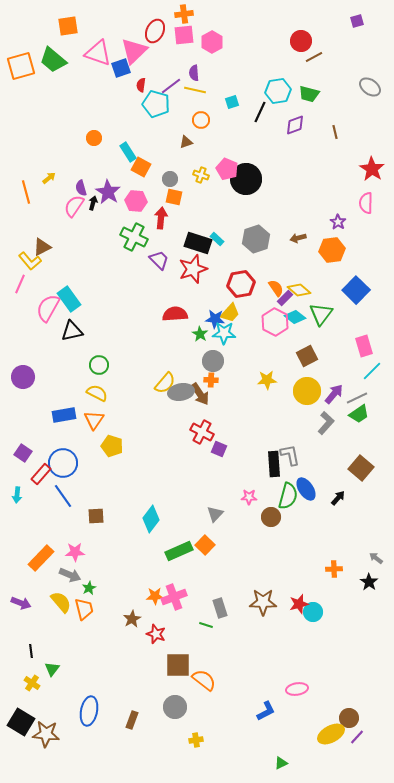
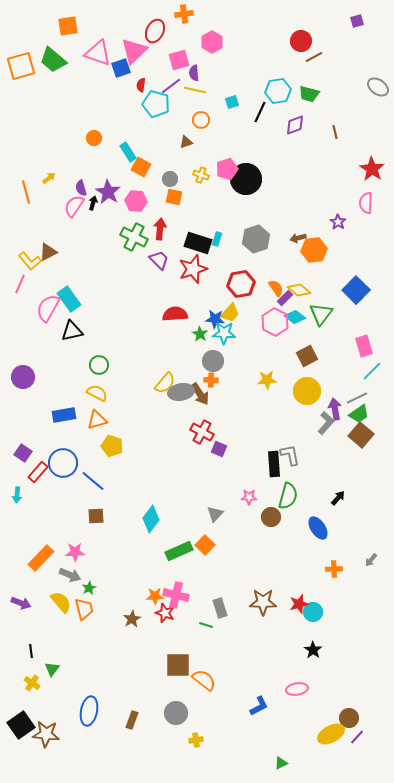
pink square at (184, 35): moved 5 px left, 25 px down; rotated 10 degrees counterclockwise
gray ellipse at (370, 87): moved 8 px right
pink pentagon at (227, 169): rotated 30 degrees clockwise
red arrow at (161, 218): moved 1 px left, 11 px down
cyan rectangle at (217, 239): rotated 64 degrees clockwise
brown triangle at (42, 247): moved 6 px right, 5 px down
orange hexagon at (332, 250): moved 18 px left
purple arrow at (334, 394): moved 1 px right, 15 px down; rotated 50 degrees counterclockwise
orange triangle at (94, 420): moved 3 px right; rotated 40 degrees clockwise
brown square at (361, 468): moved 33 px up
red rectangle at (41, 474): moved 3 px left, 2 px up
blue ellipse at (306, 489): moved 12 px right, 39 px down
blue line at (63, 496): moved 30 px right, 15 px up; rotated 15 degrees counterclockwise
gray arrow at (376, 558): moved 5 px left, 2 px down; rotated 88 degrees counterclockwise
black star at (369, 582): moved 56 px left, 68 px down
pink cross at (174, 597): moved 2 px right, 2 px up; rotated 35 degrees clockwise
red star at (156, 634): moved 9 px right, 21 px up
gray circle at (175, 707): moved 1 px right, 6 px down
blue L-shape at (266, 711): moved 7 px left, 5 px up
black square at (21, 722): moved 3 px down; rotated 24 degrees clockwise
